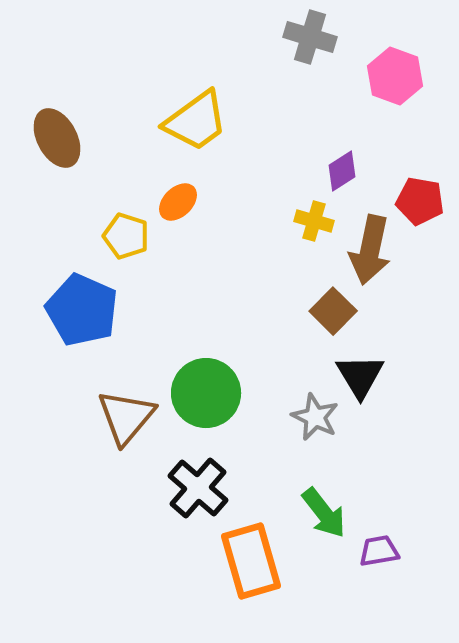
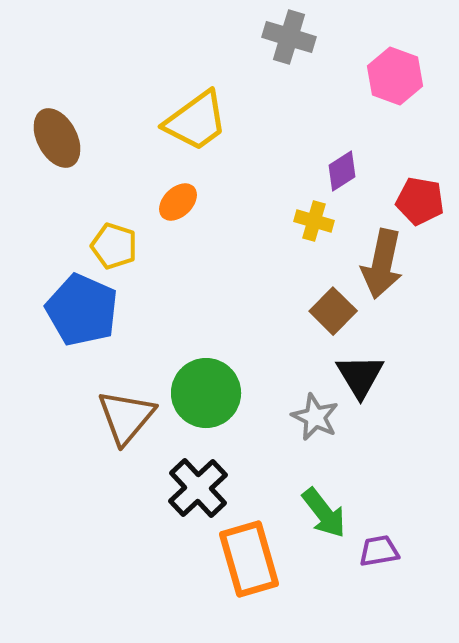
gray cross: moved 21 px left
yellow pentagon: moved 12 px left, 10 px down
brown arrow: moved 12 px right, 14 px down
black cross: rotated 6 degrees clockwise
orange rectangle: moved 2 px left, 2 px up
